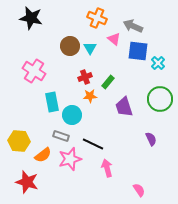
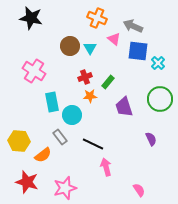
gray rectangle: moved 1 px left, 1 px down; rotated 35 degrees clockwise
pink star: moved 5 px left, 29 px down
pink arrow: moved 1 px left, 1 px up
